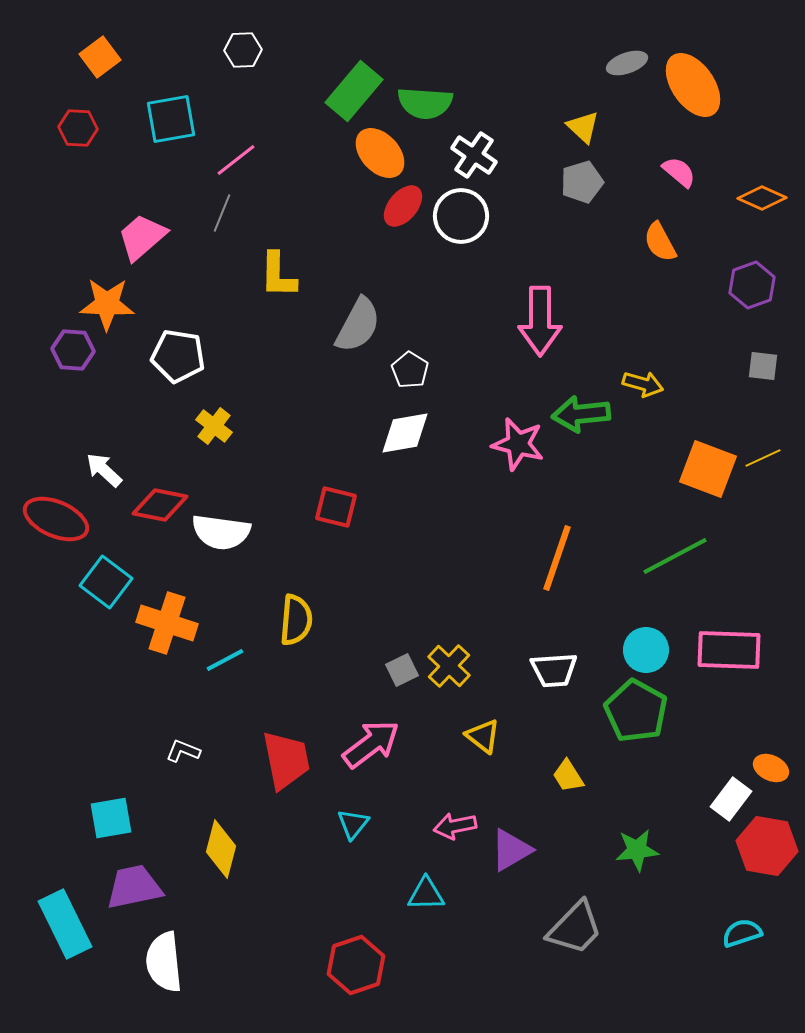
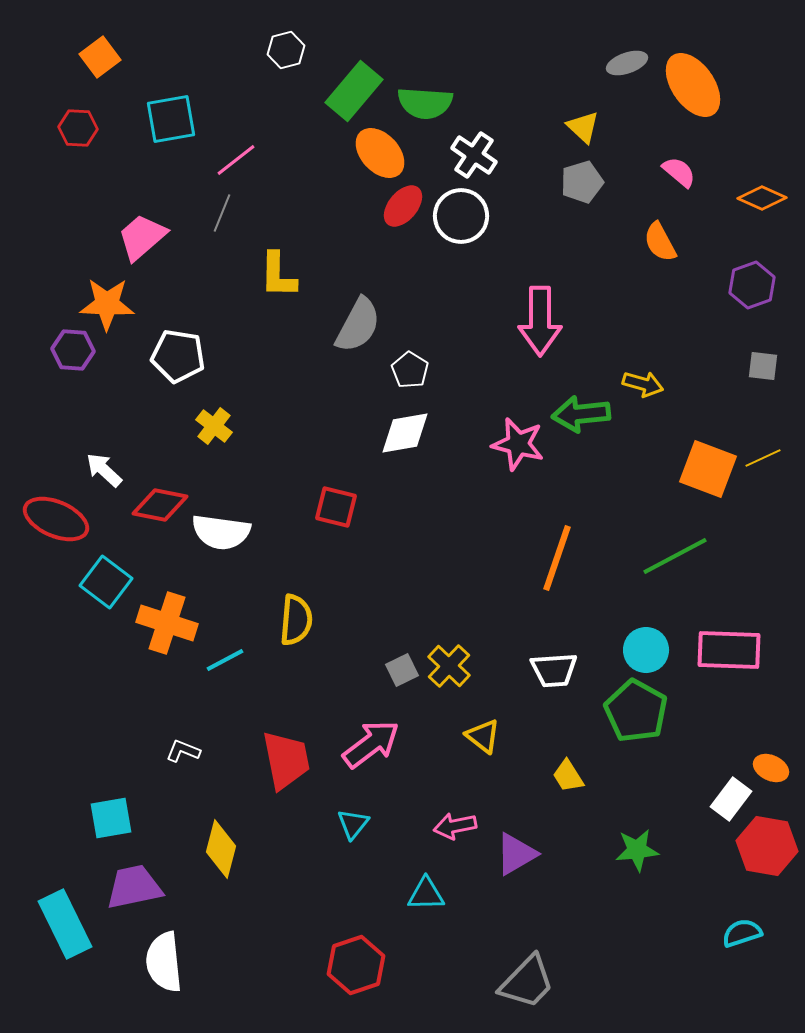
white hexagon at (243, 50): moved 43 px right; rotated 12 degrees counterclockwise
purple triangle at (511, 850): moved 5 px right, 4 px down
gray trapezoid at (575, 928): moved 48 px left, 54 px down
